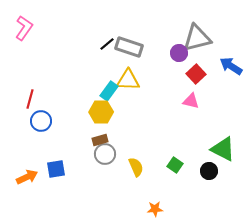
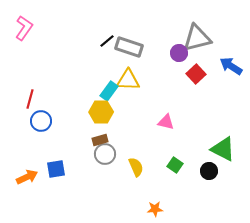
black line: moved 3 px up
pink triangle: moved 25 px left, 21 px down
